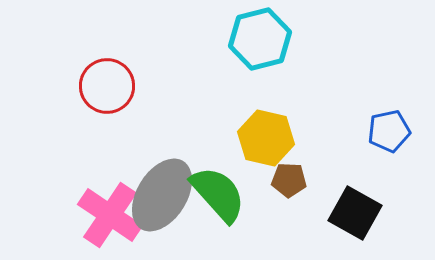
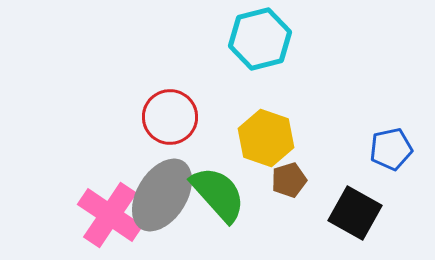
red circle: moved 63 px right, 31 px down
blue pentagon: moved 2 px right, 18 px down
yellow hexagon: rotated 6 degrees clockwise
brown pentagon: rotated 20 degrees counterclockwise
